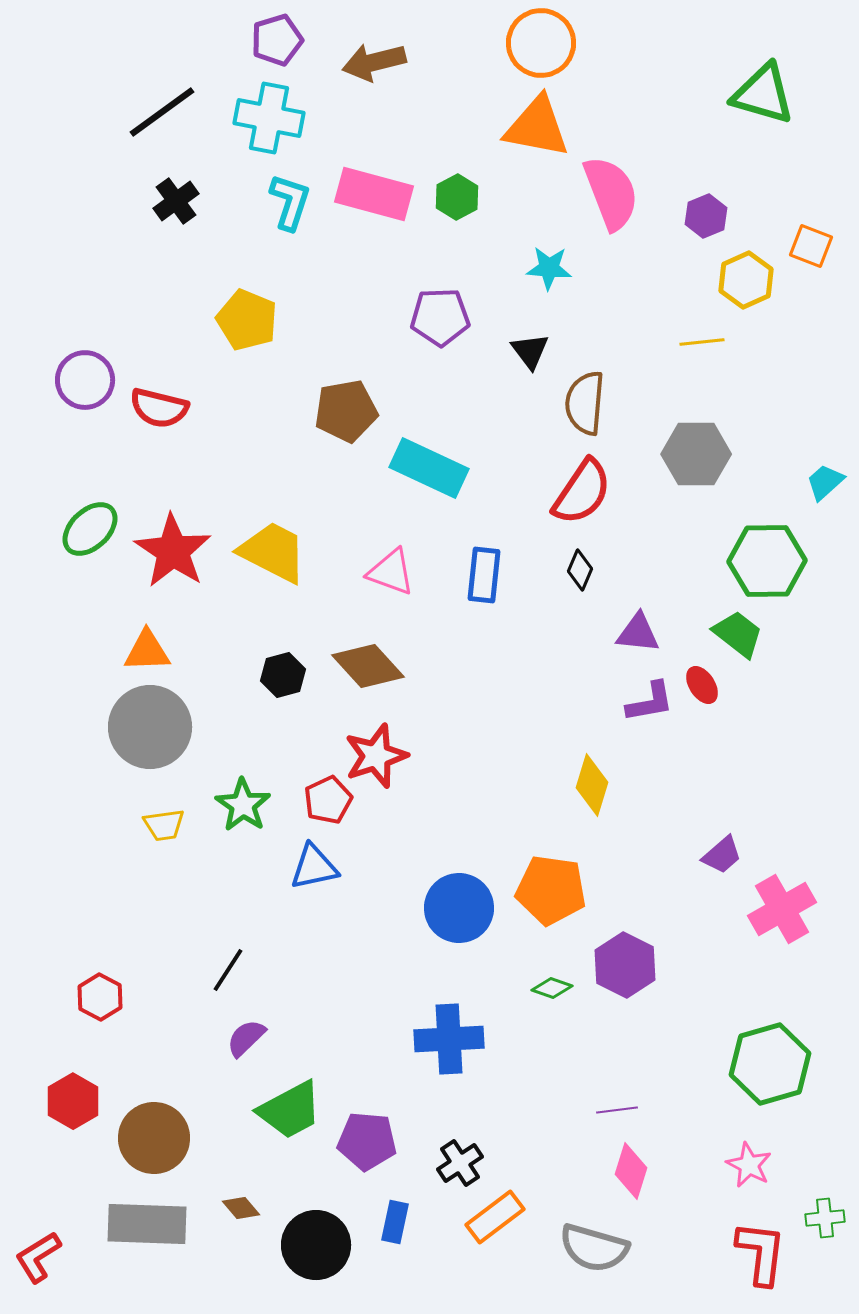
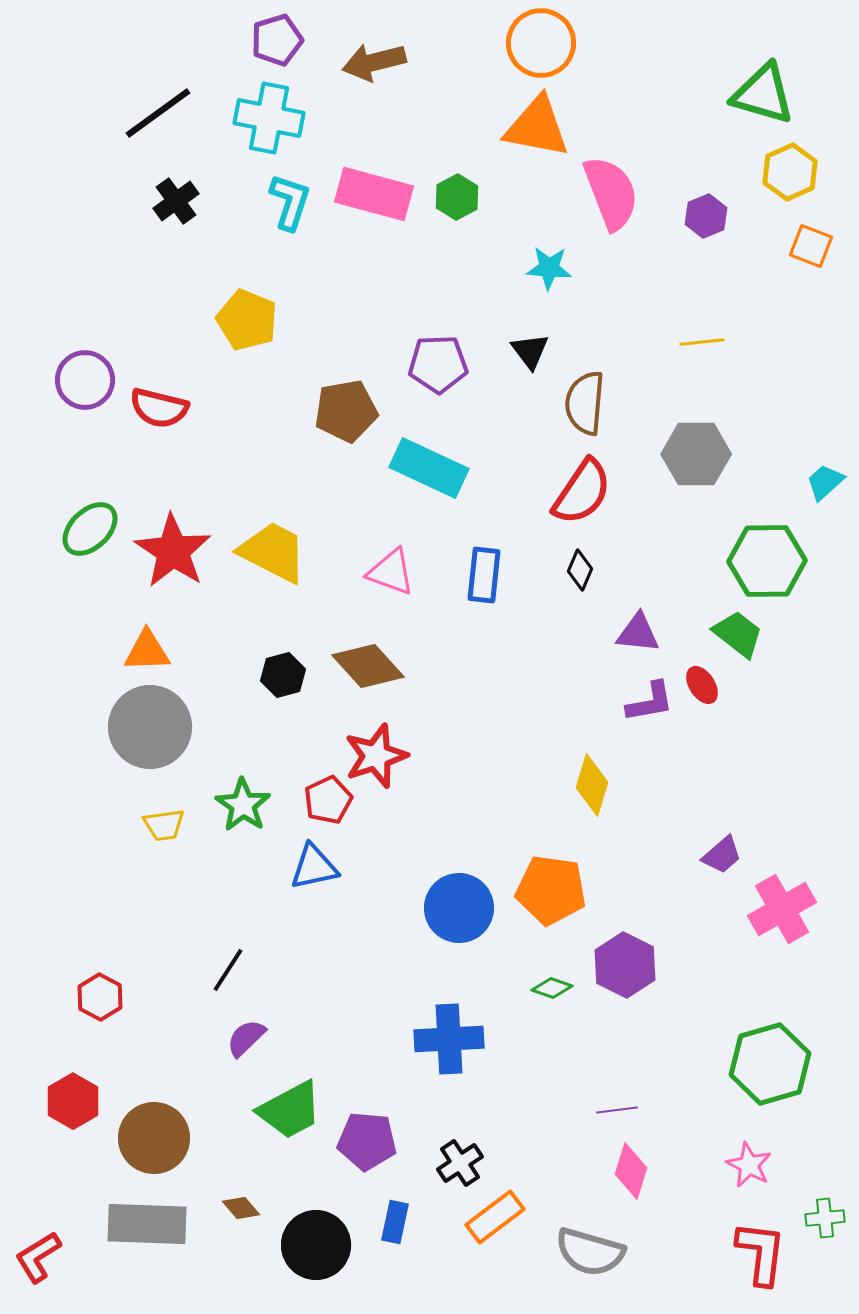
black line at (162, 112): moved 4 px left, 1 px down
yellow hexagon at (746, 280): moved 44 px right, 108 px up
purple pentagon at (440, 317): moved 2 px left, 47 px down
gray semicircle at (594, 1248): moved 4 px left, 4 px down
